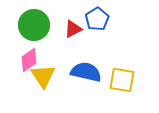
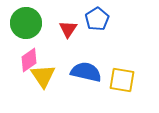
green circle: moved 8 px left, 2 px up
red triangle: moved 5 px left; rotated 30 degrees counterclockwise
